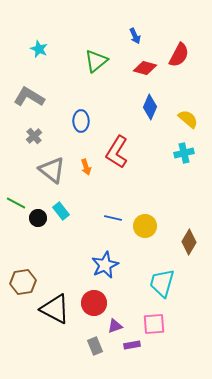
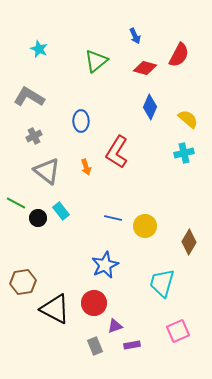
gray cross: rotated 14 degrees clockwise
gray triangle: moved 5 px left, 1 px down
pink square: moved 24 px right, 7 px down; rotated 20 degrees counterclockwise
